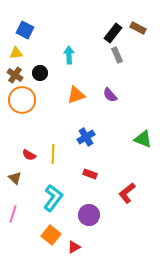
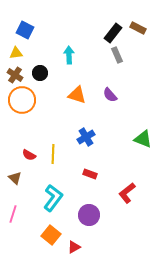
orange triangle: moved 1 px right; rotated 36 degrees clockwise
